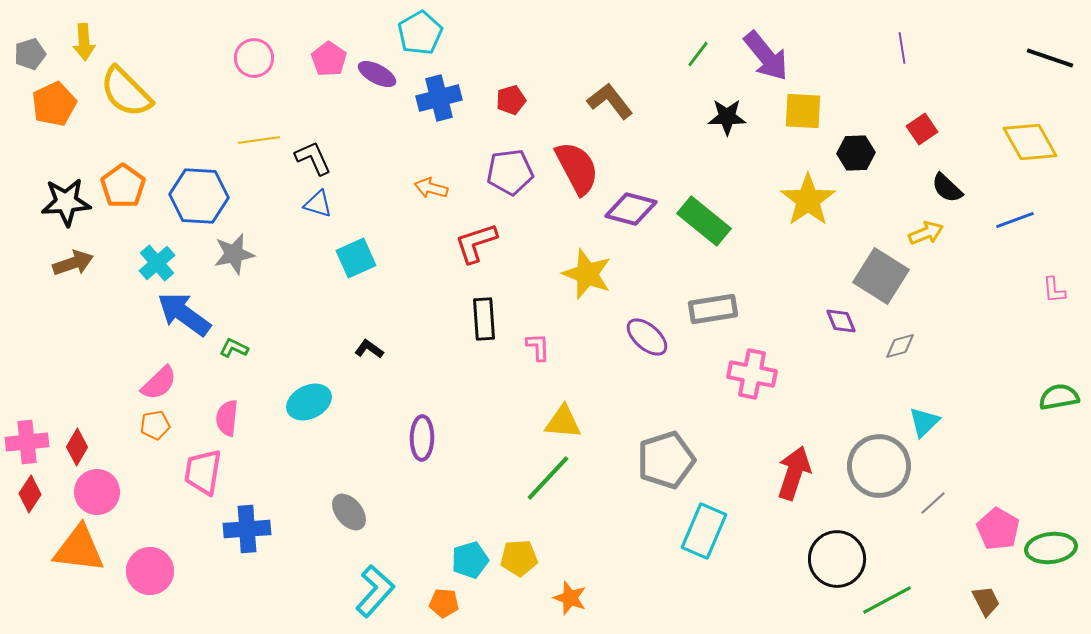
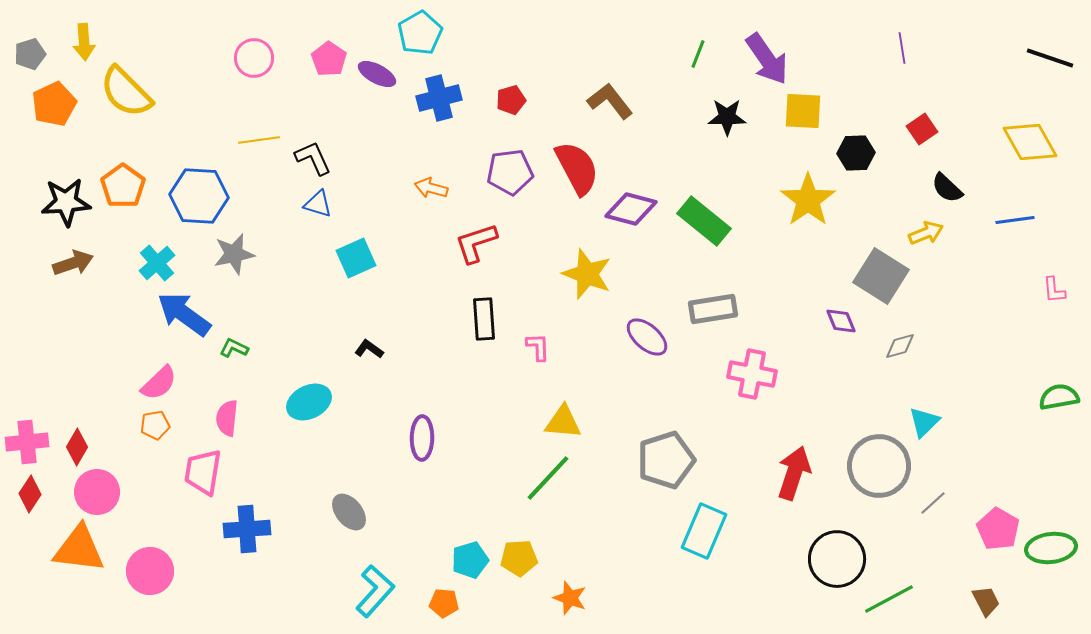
green line at (698, 54): rotated 16 degrees counterclockwise
purple arrow at (766, 56): moved 1 px right, 3 px down; rotated 4 degrees clockwise
blue line at (1015, 220): rotated 12 degrees clockwise
green line at (887, 600): moved 2 px right, 1 px up
